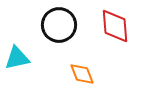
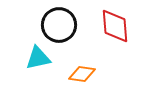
cyan triangle: moved 21 px right
orange diamond: rotated 60 degrees counterclockwise
